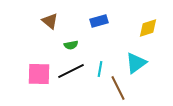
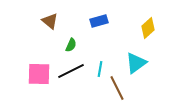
yellow diamond: rotated 25 degrees counterclockwise
green semicircle: rotated 56 degrees counterclockwise
brown line: moved 1 px left
